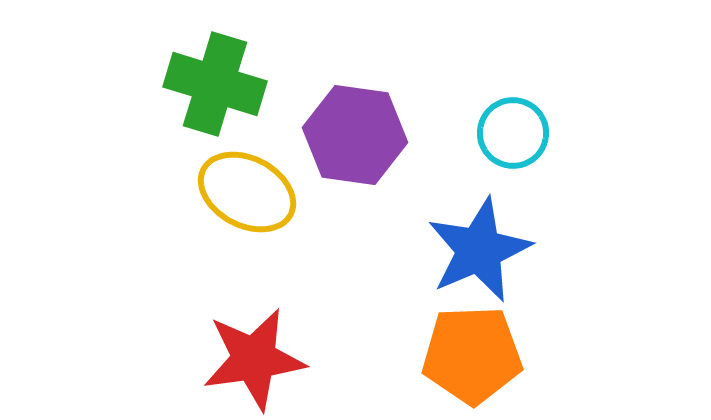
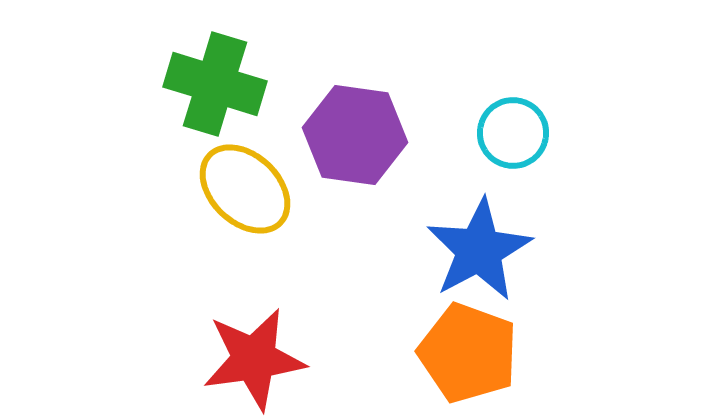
yellow ellipse: moved 2 px left, 3 px up; rotated 16 degrees clockwise
blue star: rotated 5 degrees counterclockwise
orange pentagon: moved 4 px left, 2 px up; rotated 22 degrees clockwise
